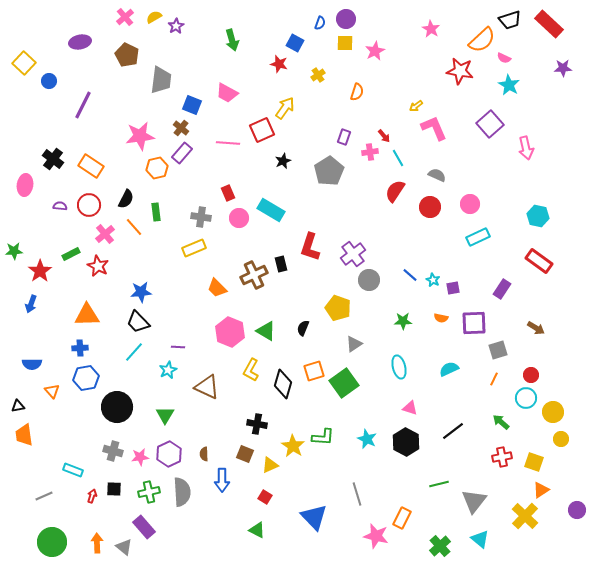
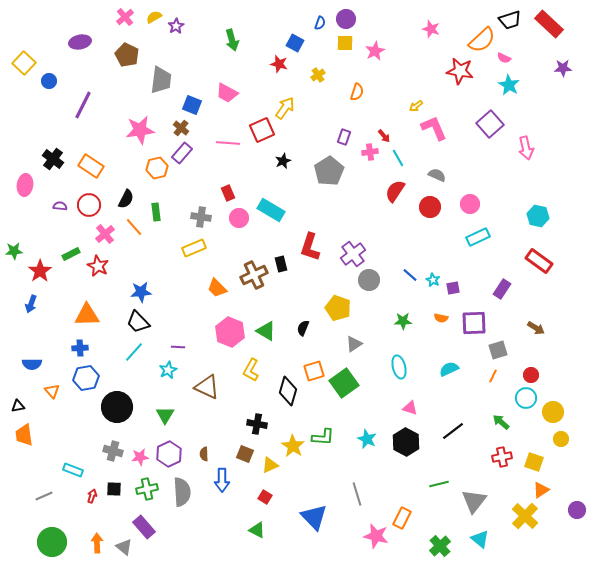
pink star at (431, 29): rotated 12 degrees counterclockwise
pink star at (140, 136): moved 6 px up
orange line at (494, 379): moved 1 px left, 3 px up
black diamond at (283, 384): moved 5 px right, 7 px down
green cross at (149, 492): moved 2 px left, 3 px up
